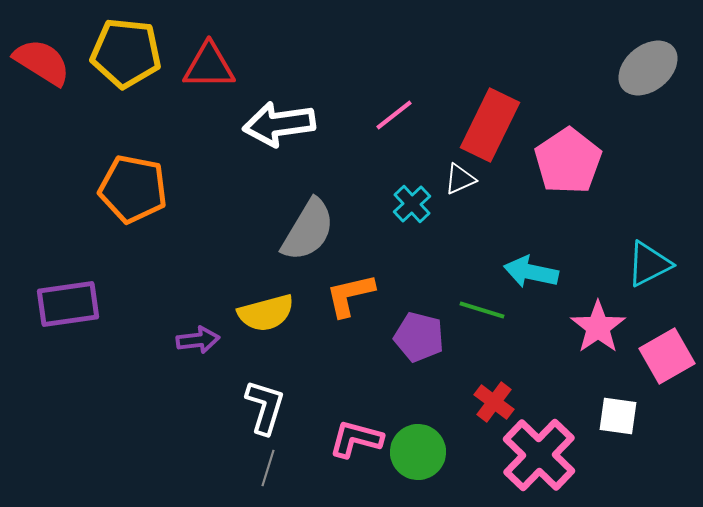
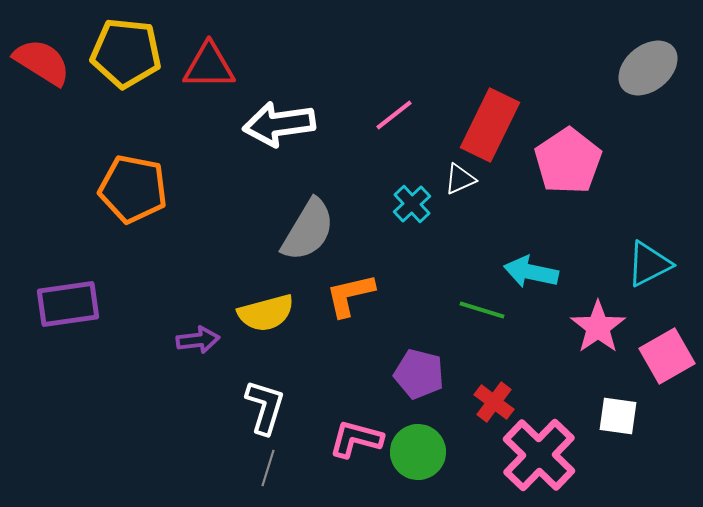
purple pentagon: moved 37 px down
